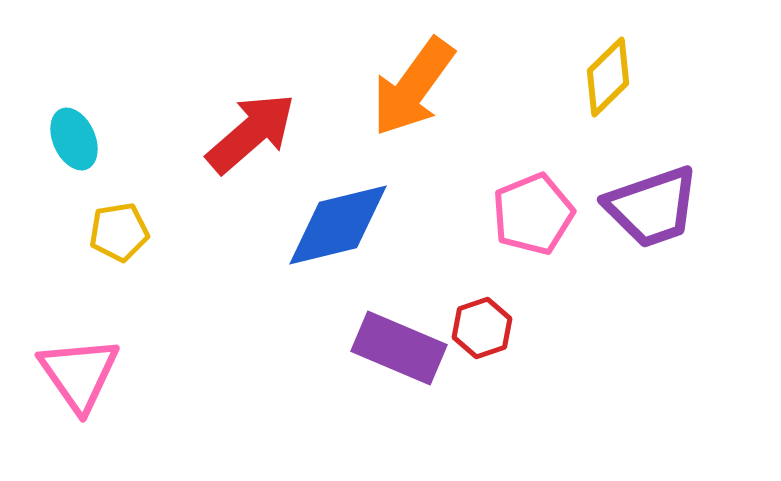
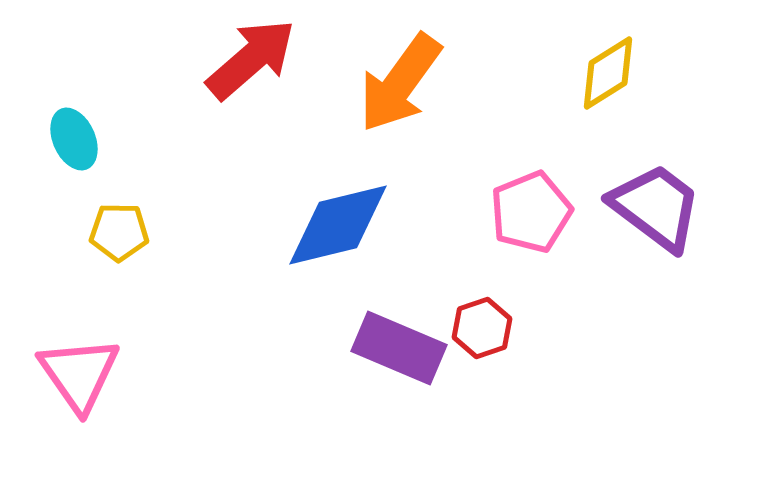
yellow diamond: moved 4 px up; rotated 12 degrees clockwise
orange arrow: moved 13 px left, 4 px up
red arrow: moved 74 px up
purple trapezoid: moved 4 px right; rotated 124 degrees counterclockwise
pink pentagon: moved 2 px left, 2 px up
yellow pentagon: rotated 10 degrees clockwise
